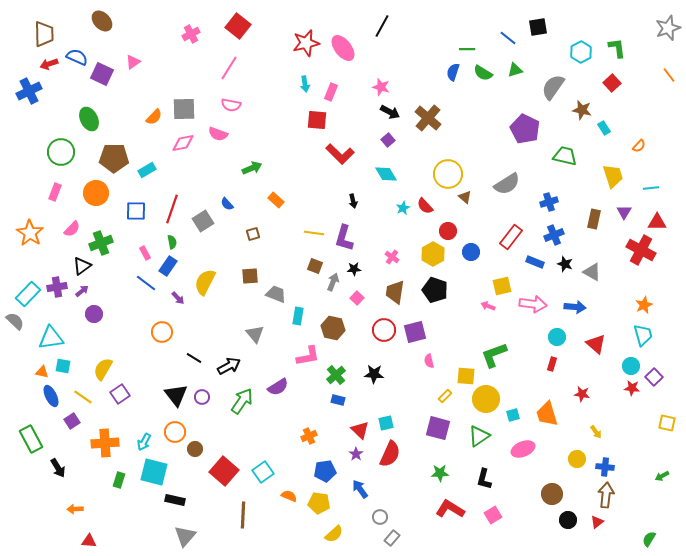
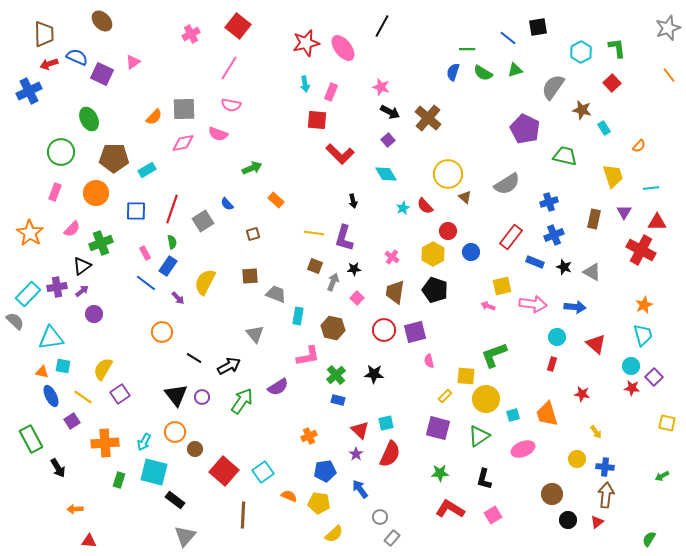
black star at (565, 264): moved 1 px left, 3 px down
black rectangle at (175, 500): rotated 24 degrees clockwise
